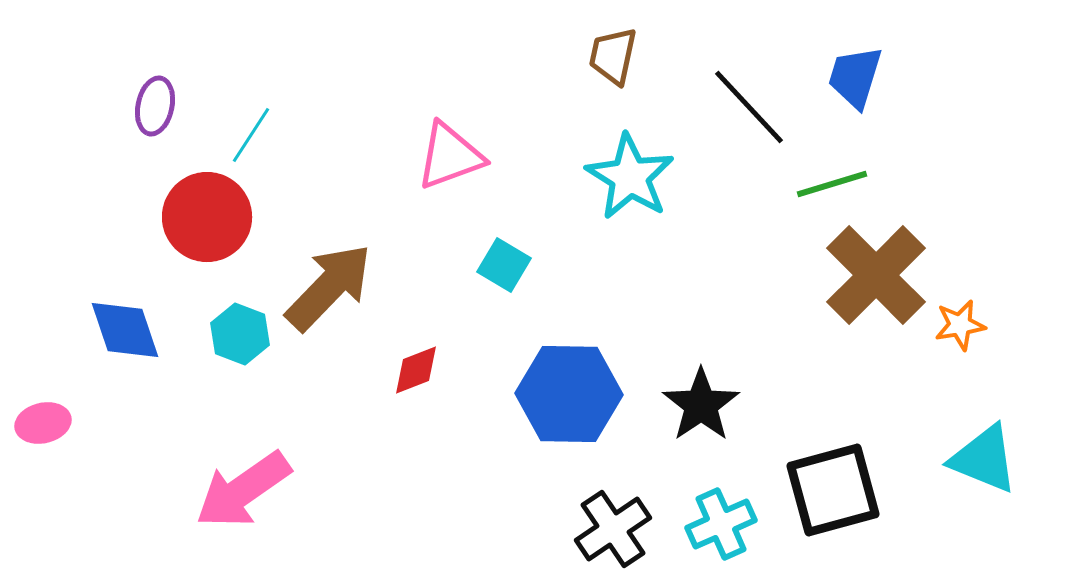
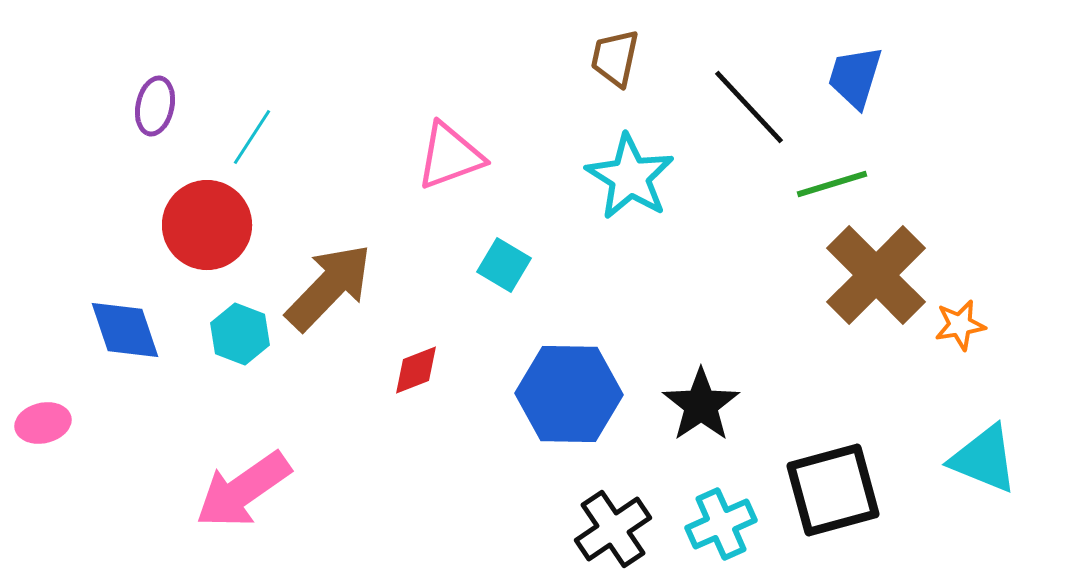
brown trapezoid: moved 2 px right, 2 px down
cyan line: moved 1 px right, 2 px down
red circle: moved 8 px down
